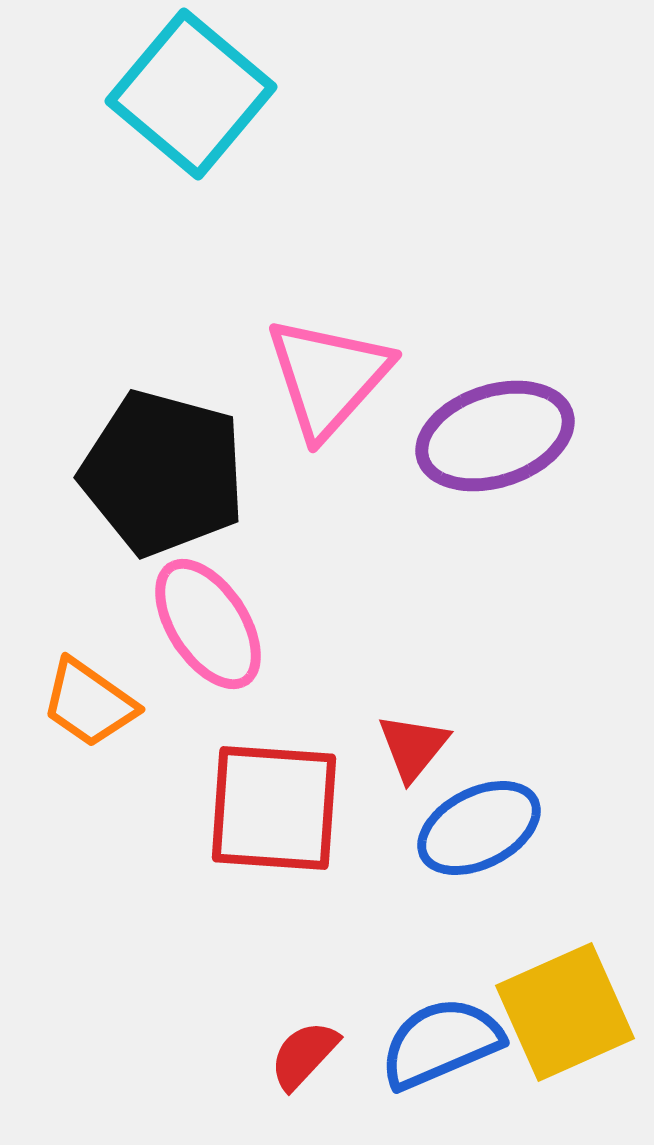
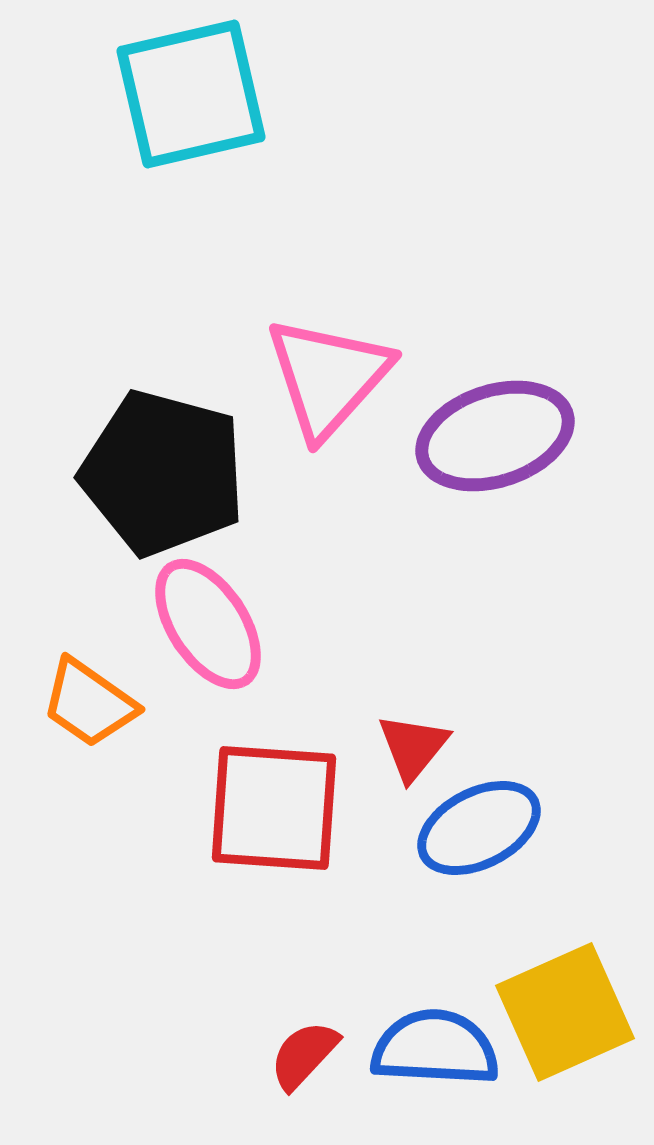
cyan square: rotated 37 degrees clockwise
blue semicircle: moved 6 px left, 5 px down; rotated 26 degrees clockwise
